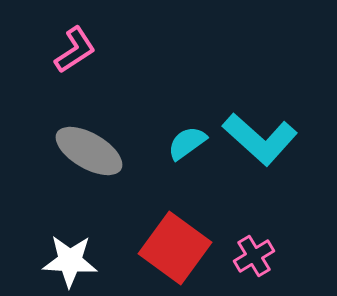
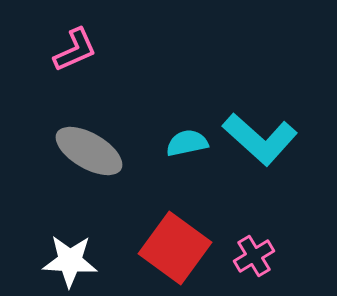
pink L-shape: rotated 9 degrees clockwise
cyan semicircle: rotated 24 degrees clockwise
